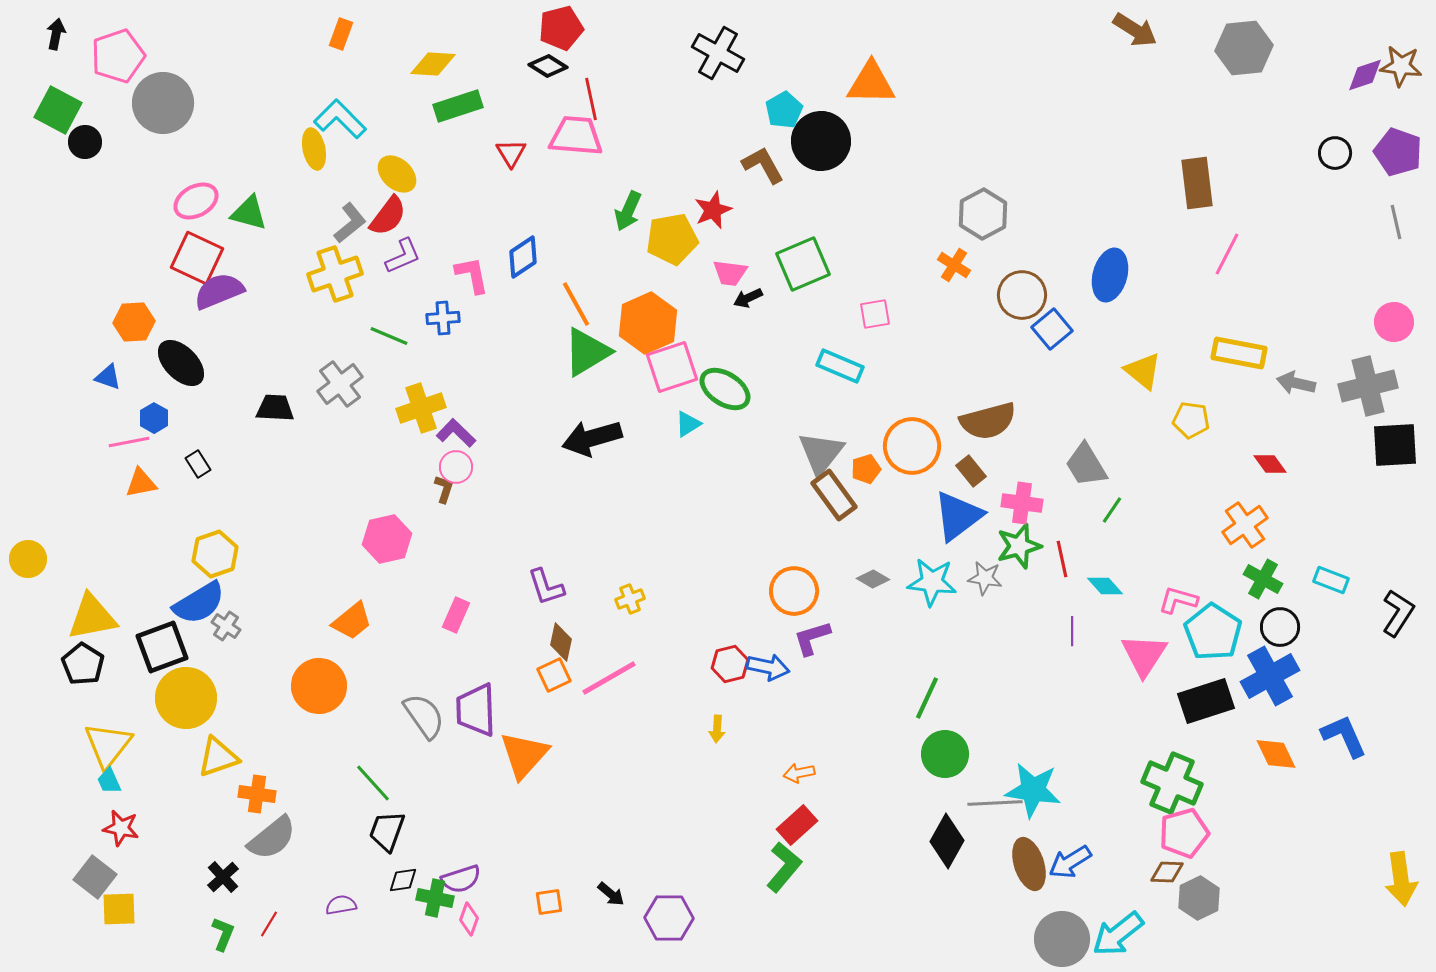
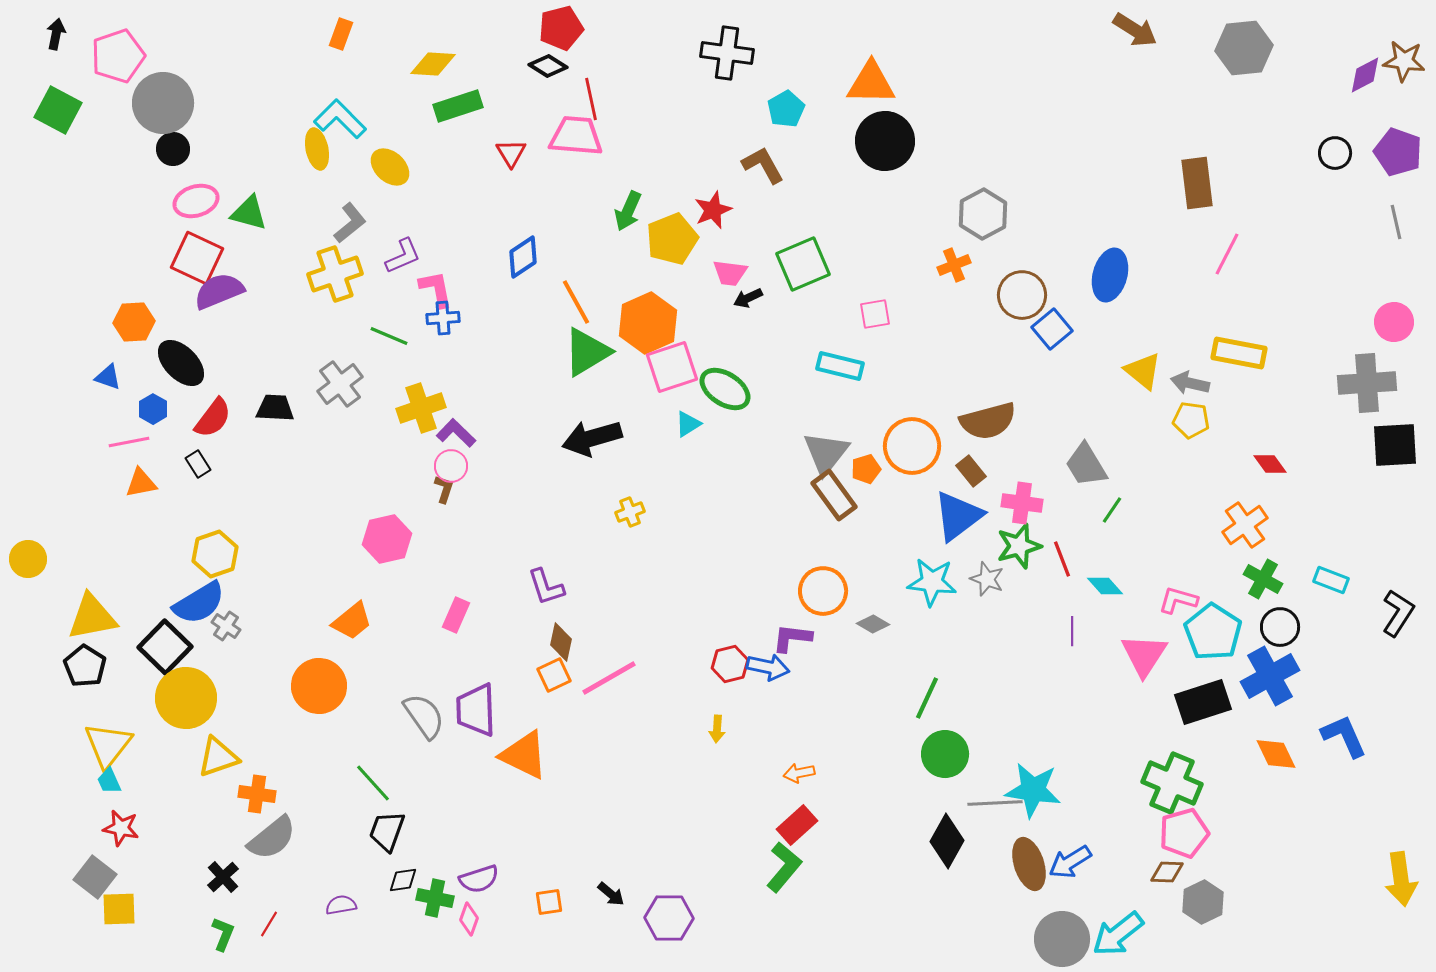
black cross at (718, 53): moved 9 px right; rotated 21 degrees counterclockwise
brown star at (1401, 66): moved 3 px right, 5 px up
purple diamond at (1365, 75): rotated 9 degrees counterclockwise
cyan pentagon at (784, 110): moved 2 px right, 1 px up
black circle at (821, 141): moved 64 px right
black circle at (85, 142): moved 88 px right, 7 px down
yellow ellipse at (314, 149): moved 3 px right
yellow ellipse at (397, 174): moved 7 px left, 7 px up
pink ellipse at (196, 201): rotated 12 degrees clockwise
red semicircle at (388, 216): moved 175 px left, 202 px down
yellow pentagon at (672, 239): rotated 12 degrees counterclockwise
orange cross at (954, 265): rotated 36 degrees clockwise
pink L-shape at (472, 275): moved 36 px left, 14 px down
orange line at (576, 304): moved 2 px up
cyan rectangle at (840, 366): rotated 9 degrees counterclockwise
gray arrow at (1296, 383): moved 106 px left
gray cross at (1368, 386): moved 1 px left, 3 px up; rotated 10 degrees clockwise
blue hexagon at (154, 418): moved 1 px left, 9 px up
gray triangle at (821, 453): moved 5 px right
pink circle at (456, 467): moved 5 px left, 1 px up
red line at (1062, 559): rotated 9 degrees counterclockwise
gray star at (985, 578): moved 2 px right, 1 px down; rotated 12 degrees clockwise
gray diamond at (873, 579): moved 45 px down
orange circle at (794, 591): moved 29 px right
yellow cross at (630, 599): moved 87 px up
purple L-shape at (812, 638): moved 20 px left; rotated 24 degrees clockwise
black square at (162, 647): moved 3 px right; rotated 26 degrees counterclockwise
black pentagon at (83, 664): moved 2 px right, 2 px down
black rectangle at (1206, 701): moved 3 px left, 1 px down
orange triangle at (524, 755): rotated 46 degrees counterclockwise
purple semicircle at (461, 879): moved 18 px right
gray hexagon at (1199, 898): moved 4 px right, 4 px down
